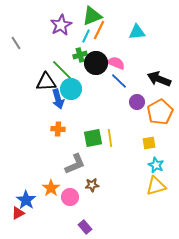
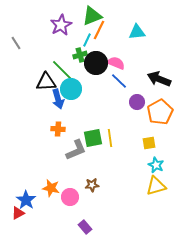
cyan line: moved 1 px right, 4 px down
gray L-shape: moved 1 px right, 14 px up
orange star: rotated 24 degrees counterclockwise
